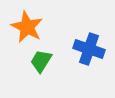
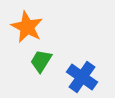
blue cross: moved 7 px left, 28 px down; rotated 16 degrees clockwise
